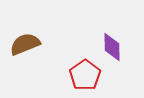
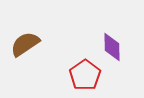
brown semicircle: rotated 12 degrees counterclockwise
